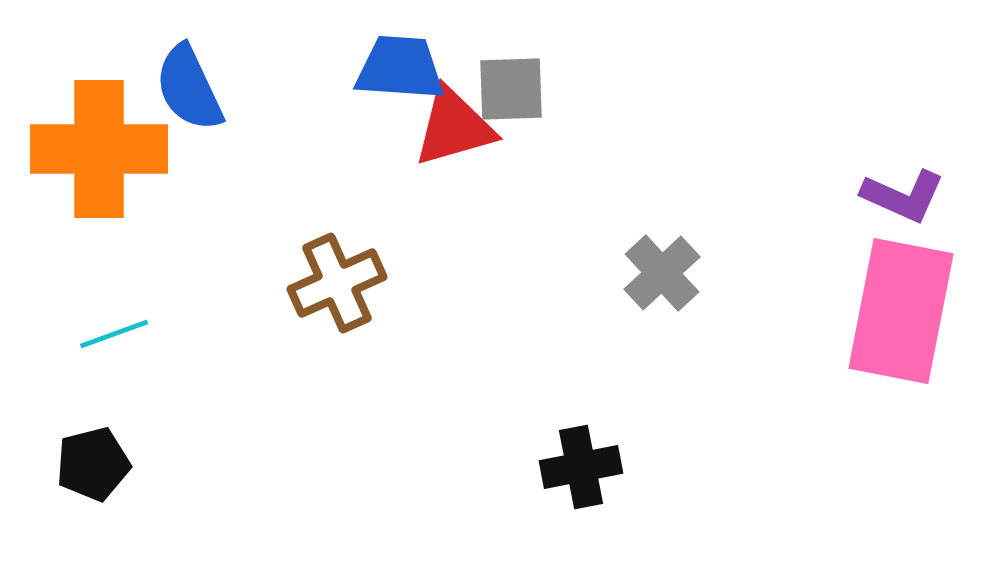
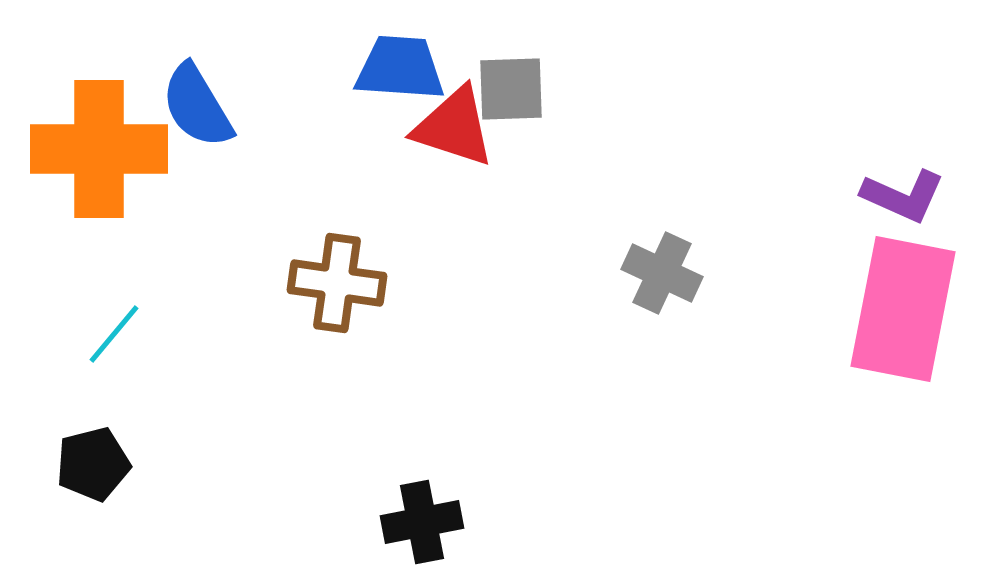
blue semicircle: moved 8 px right, 18 px down; rotated 6 degrees counterclockwise
red triangle: rotated 34 degrees clockwise
gray cross: rotated 22 degrees counterclockwise
brown cross: rotated 32 degrees clockwise
pink rectangle: moved 2 px right, 2 px up
cyan line: rotated 30 degrees counterclockwise
black cross: moved 159 px left, 55 px down
